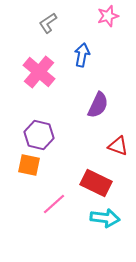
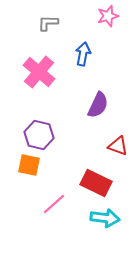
gray L-shape: rotated 35 degrees clockwise
blue arrow: moved 1 px right, 1 px up
